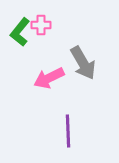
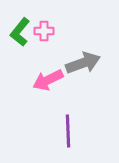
pink cross: moved 3 px right, 6 px down
gray arrow: rotated 80 degrees counterclockwise
pink arrow: moved 1 px left, 2 px down
